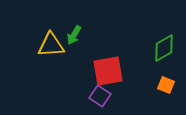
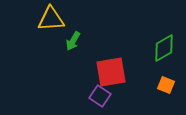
green arrow: moved 1 px left, 6 px down
yellow triangle: moved 26 px up
red square: moved 3 px right, 1 px down
